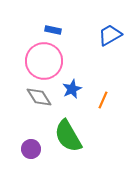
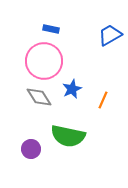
blue rectangle: moved 2 px left, 1 px up
green semicircle: rotated 48 degrees counterclockwise
